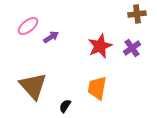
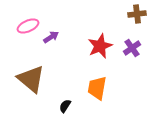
pink ellipse: rotated 15 degrees clockwise
brown triangle: moved 2 px left, 7 px up; rotated 8 degrees counterclockwise
